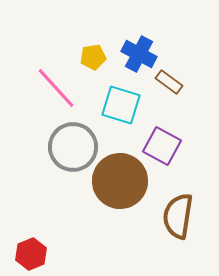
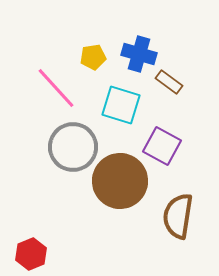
blue cross: rotated 12 degrees counterclockwise
